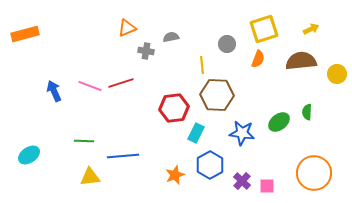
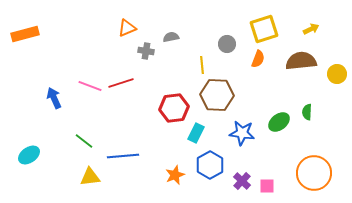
blue arrow: moved 7 px down
green line: rotated 36 degrees clockwise
